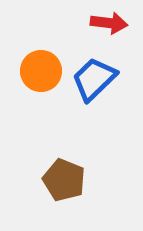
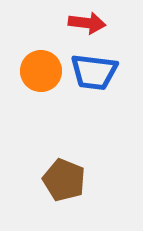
red arrow: moved 22 px left
blue trapezoid: moved 7 px up; rotated 129 degrees counterclockwise
